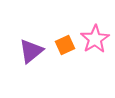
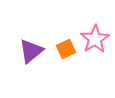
orange square: moved 1 px right, 4 px down
